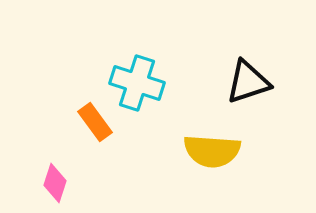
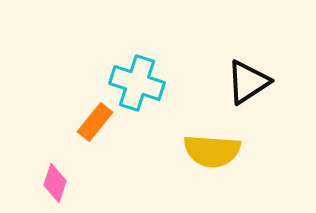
black triangle: rotated 15 degrees counterclockwise
orange rectangle: rotated 75 degrees clockwise
